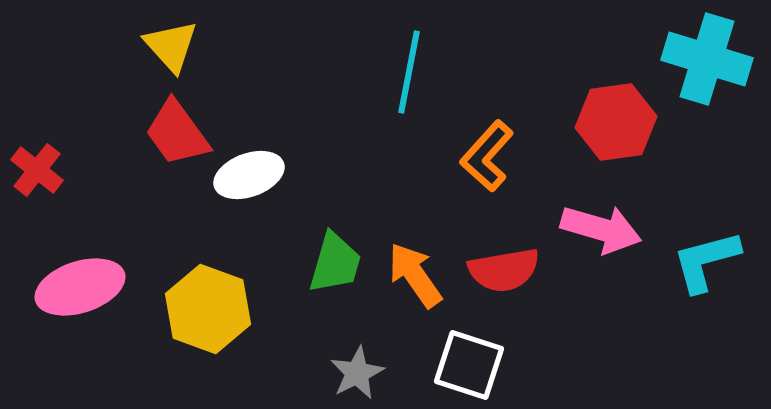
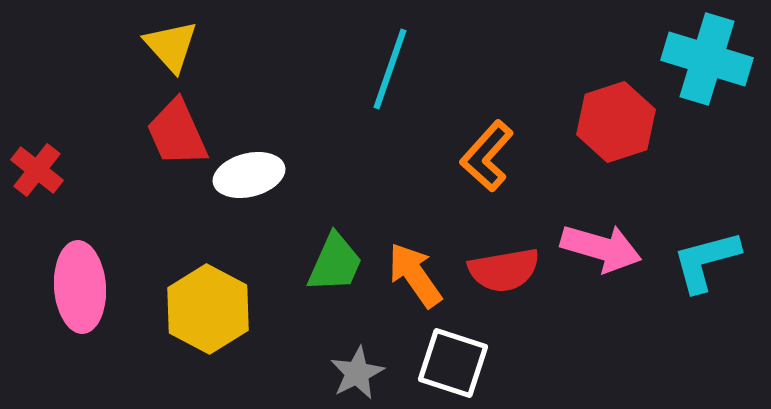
cyan line: moved 19 px left, 3 px up; rotated 8 degrees clockwise
red hexagon: rotated 10 degrees counterclockwise
red trapezoid: rotated 12 degrees clockwise
white ellipse: rotated 6 degrees clockwise
pink arrow: moved 19 px down
green trapezoid: rotated 8 degrees clockwise
pink ellipse: rotated 76 degrees counterclockwise
yellow hexagon: rotated 8 degrees clockwise
white square: moved 16 px left, 2 px up
